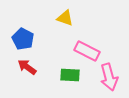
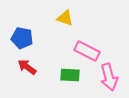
blue pentagon: moved 1 px left, 1 px up; rotated 15 degrees counterclockwise
